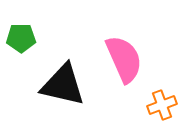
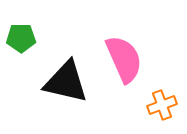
black triangle: moved 3 px right, 3 px up
